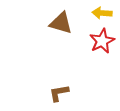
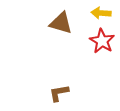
yellow arrow: moved 1 px left
red star: rotated 15 degrees counterclockwise
